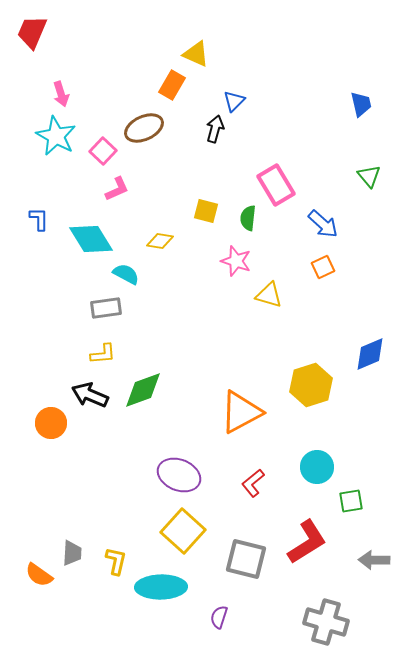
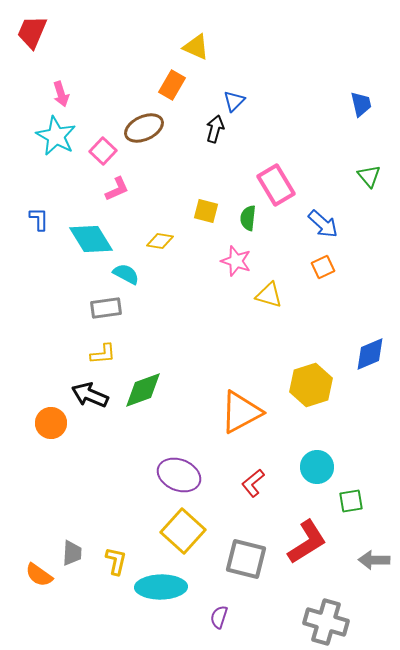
yellow triangle at (196, 54): moved 7 px up
